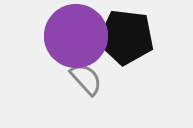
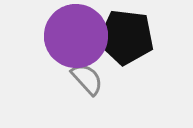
gray semicircle: moved 1 px right
